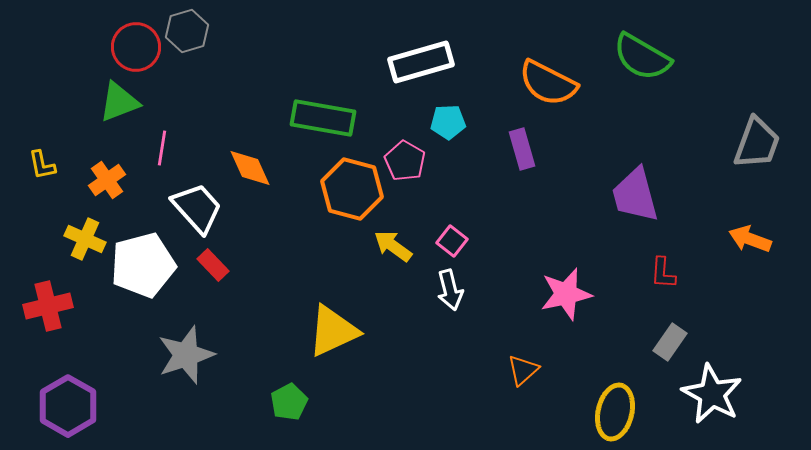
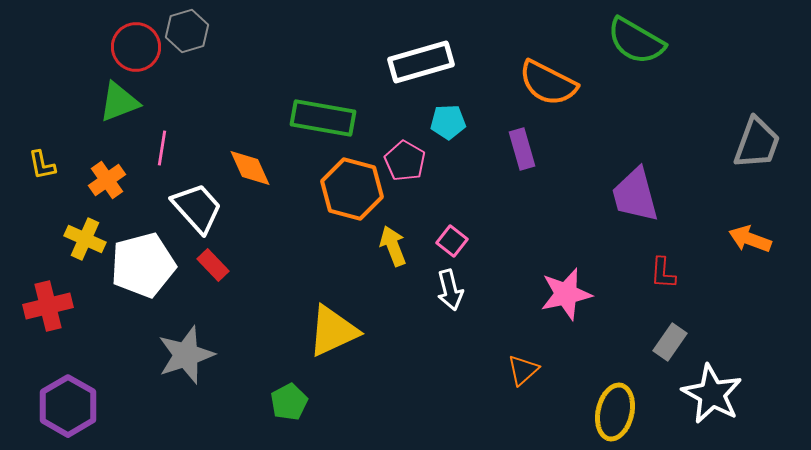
green semicircle: moved 6 px left, 16 px up
yellow arrow: rotated 33 degrees clockwise
